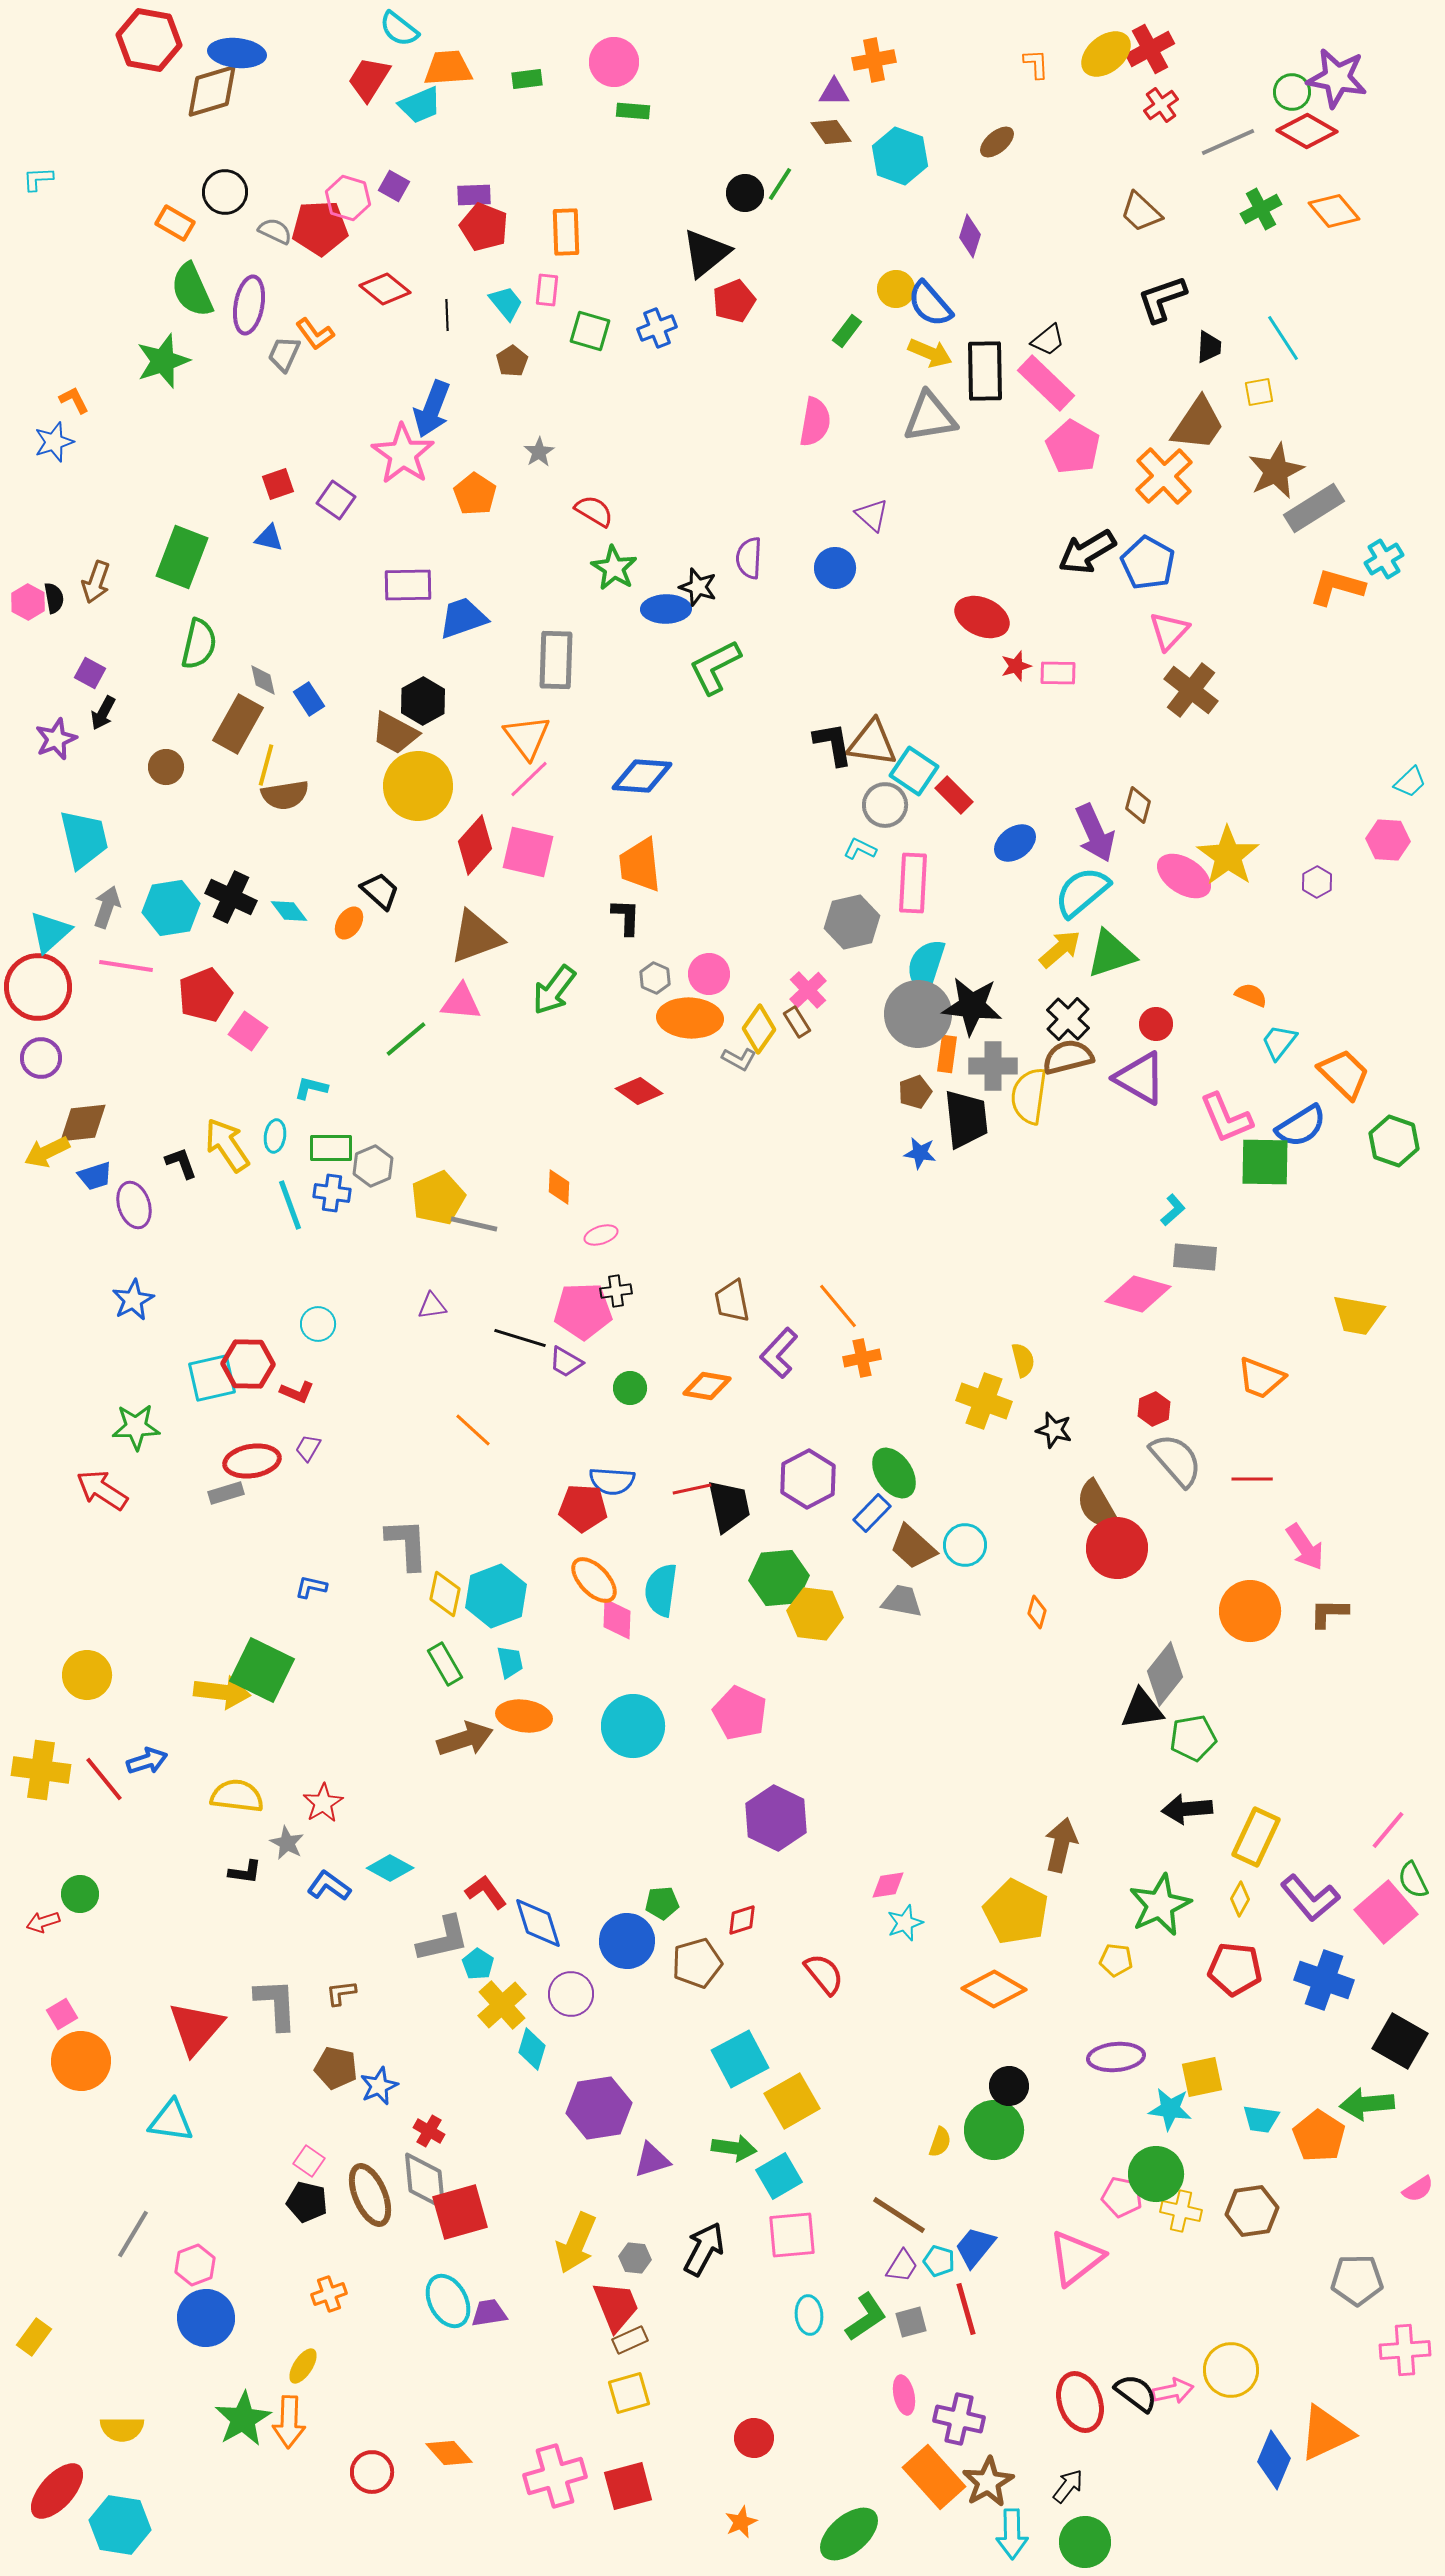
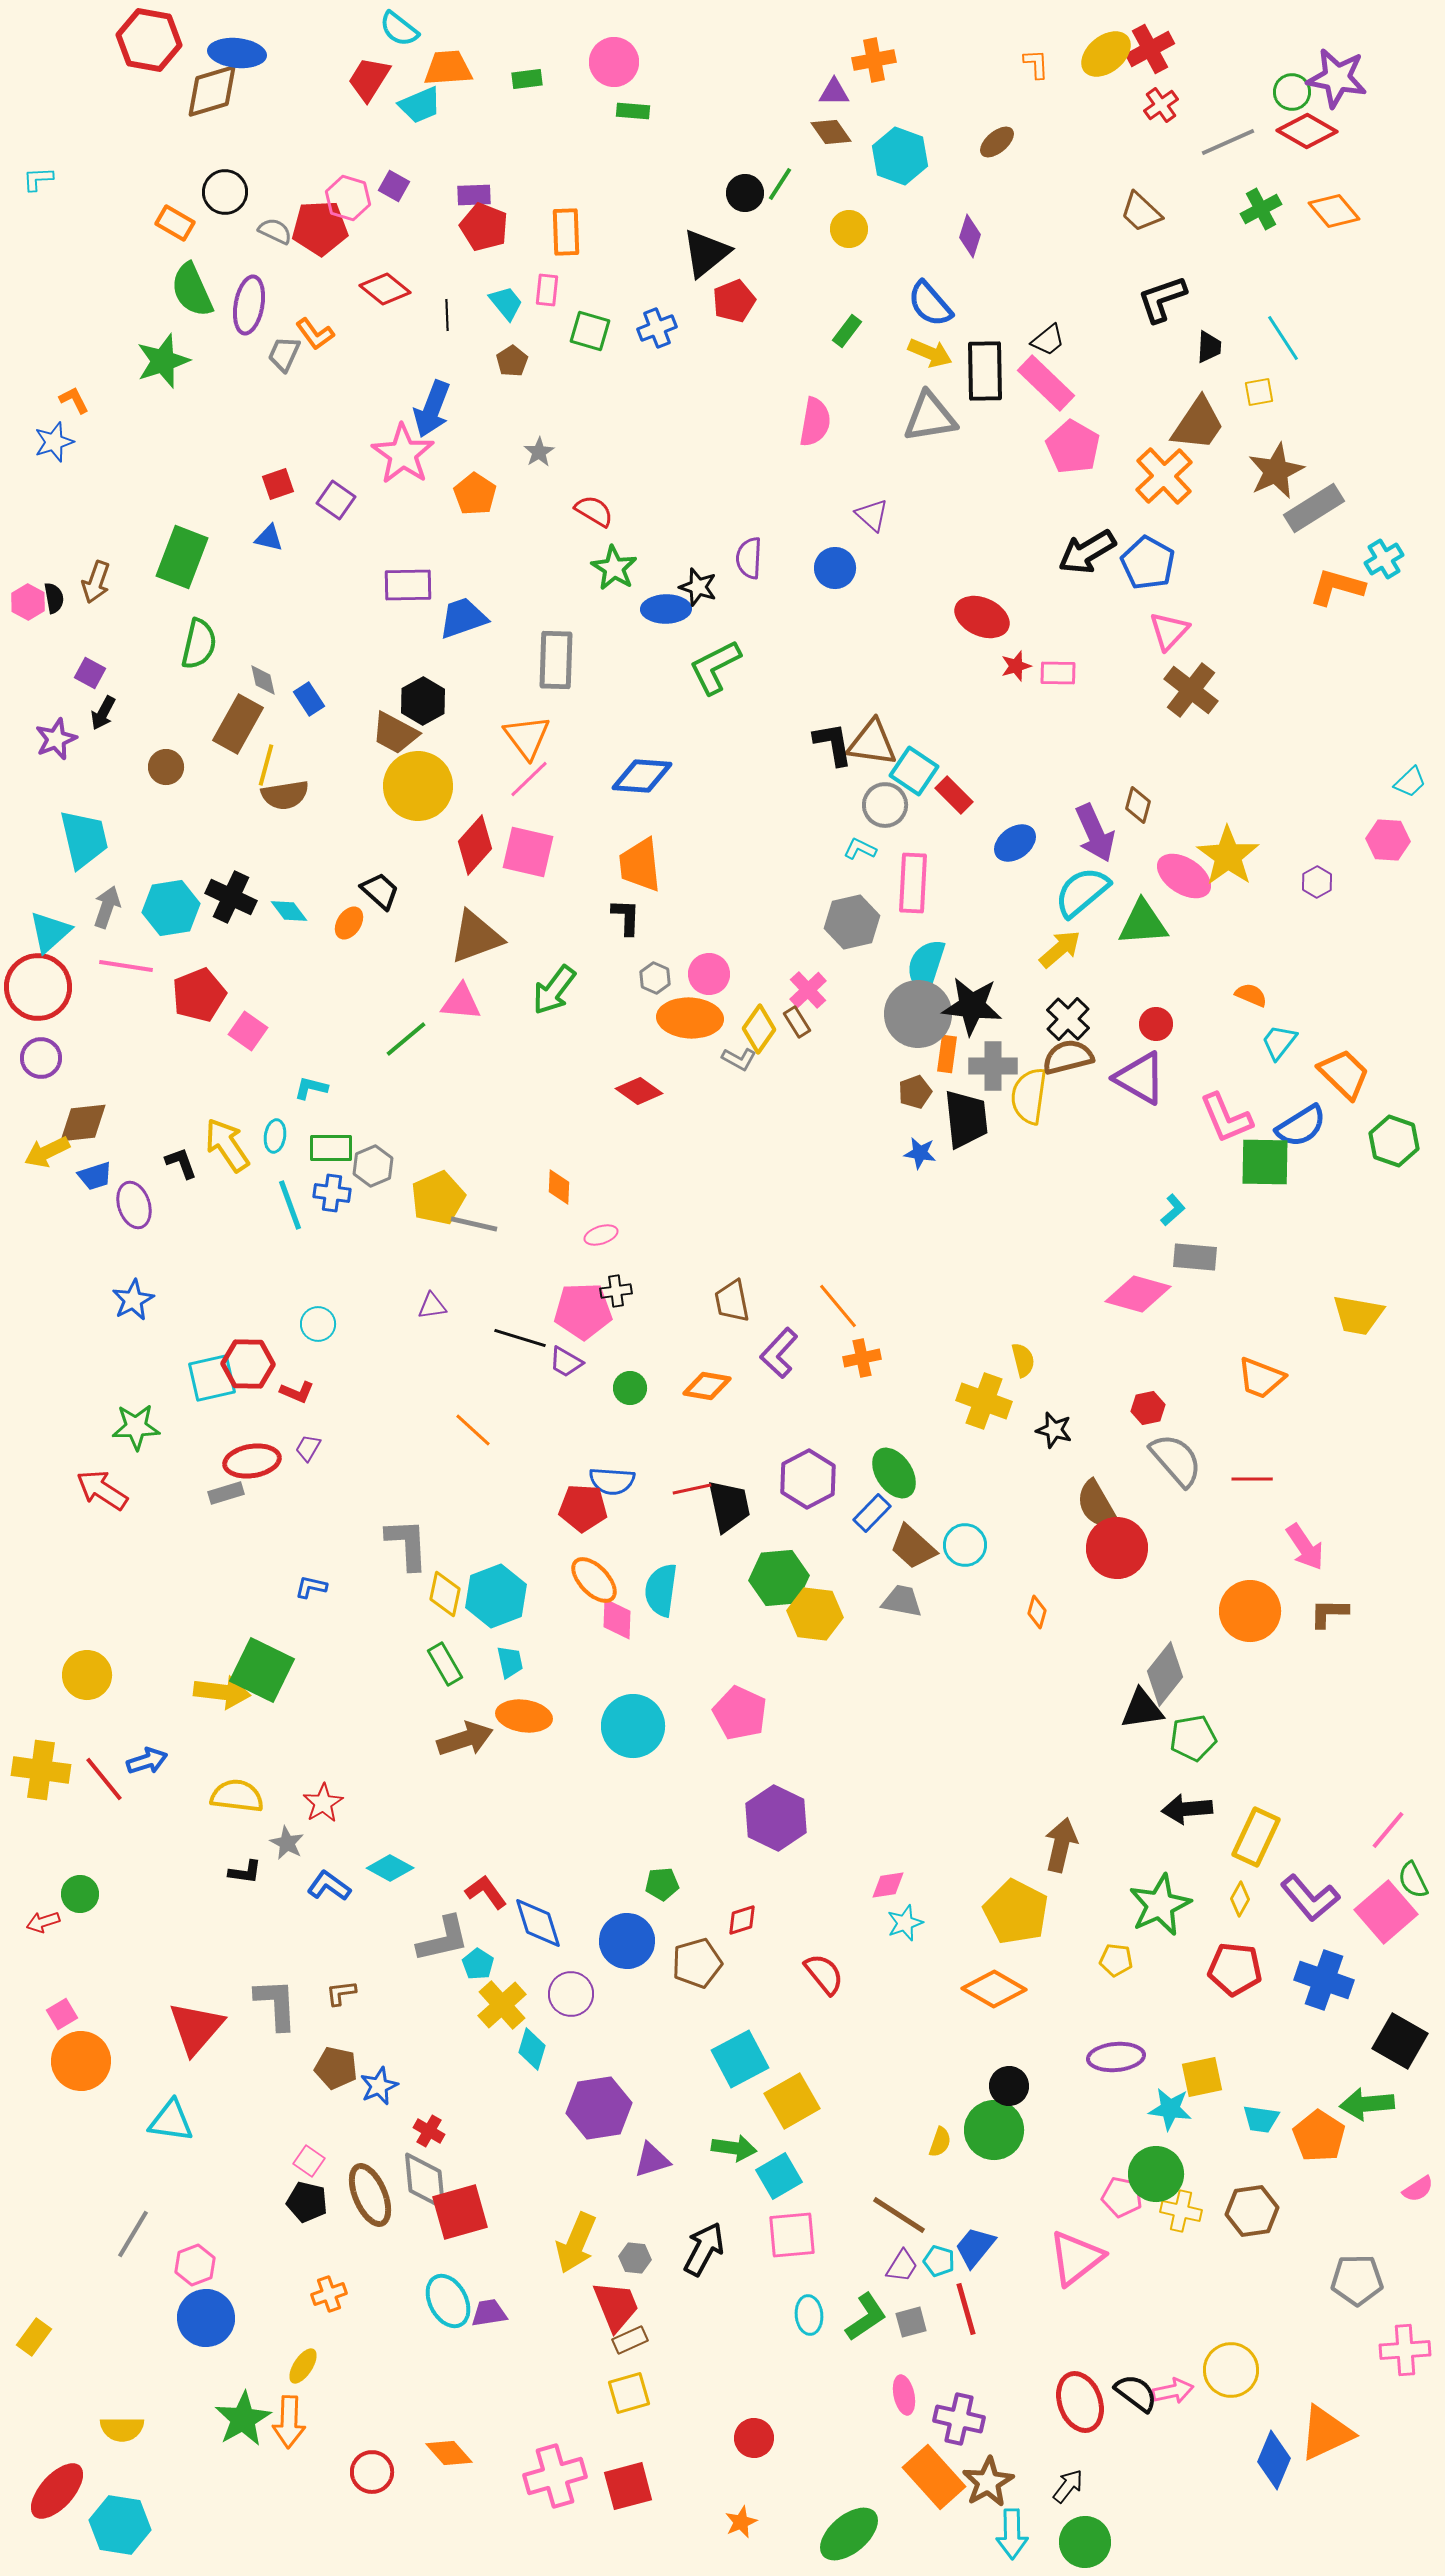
yellow circle at (896, 289): moved 47 px left, 60 px up
green triangle at (1111, 954): moved 32 px right, 31 px up; rotated 14 degrees clockwise
red pentagon at (205, 995): moved 6 px left
red hexagon at (1154, 1409): moved 6 px left, 1 px up; rotated 12 degrees clockwise
green pentagon at (662, 1903): moved 19 px up
